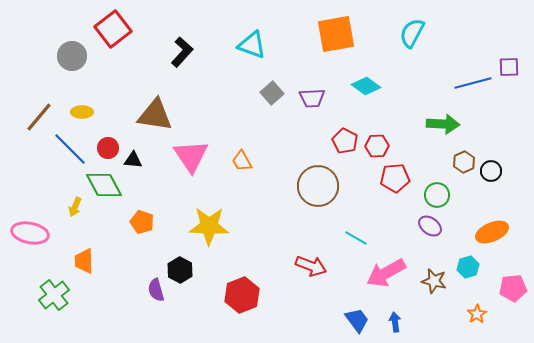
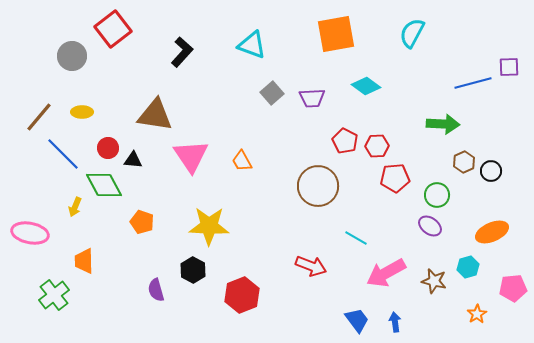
blue line at (70, 149): moved 7 px left, 5 px down
black hexagon at (180, 270): moved 13 px right
